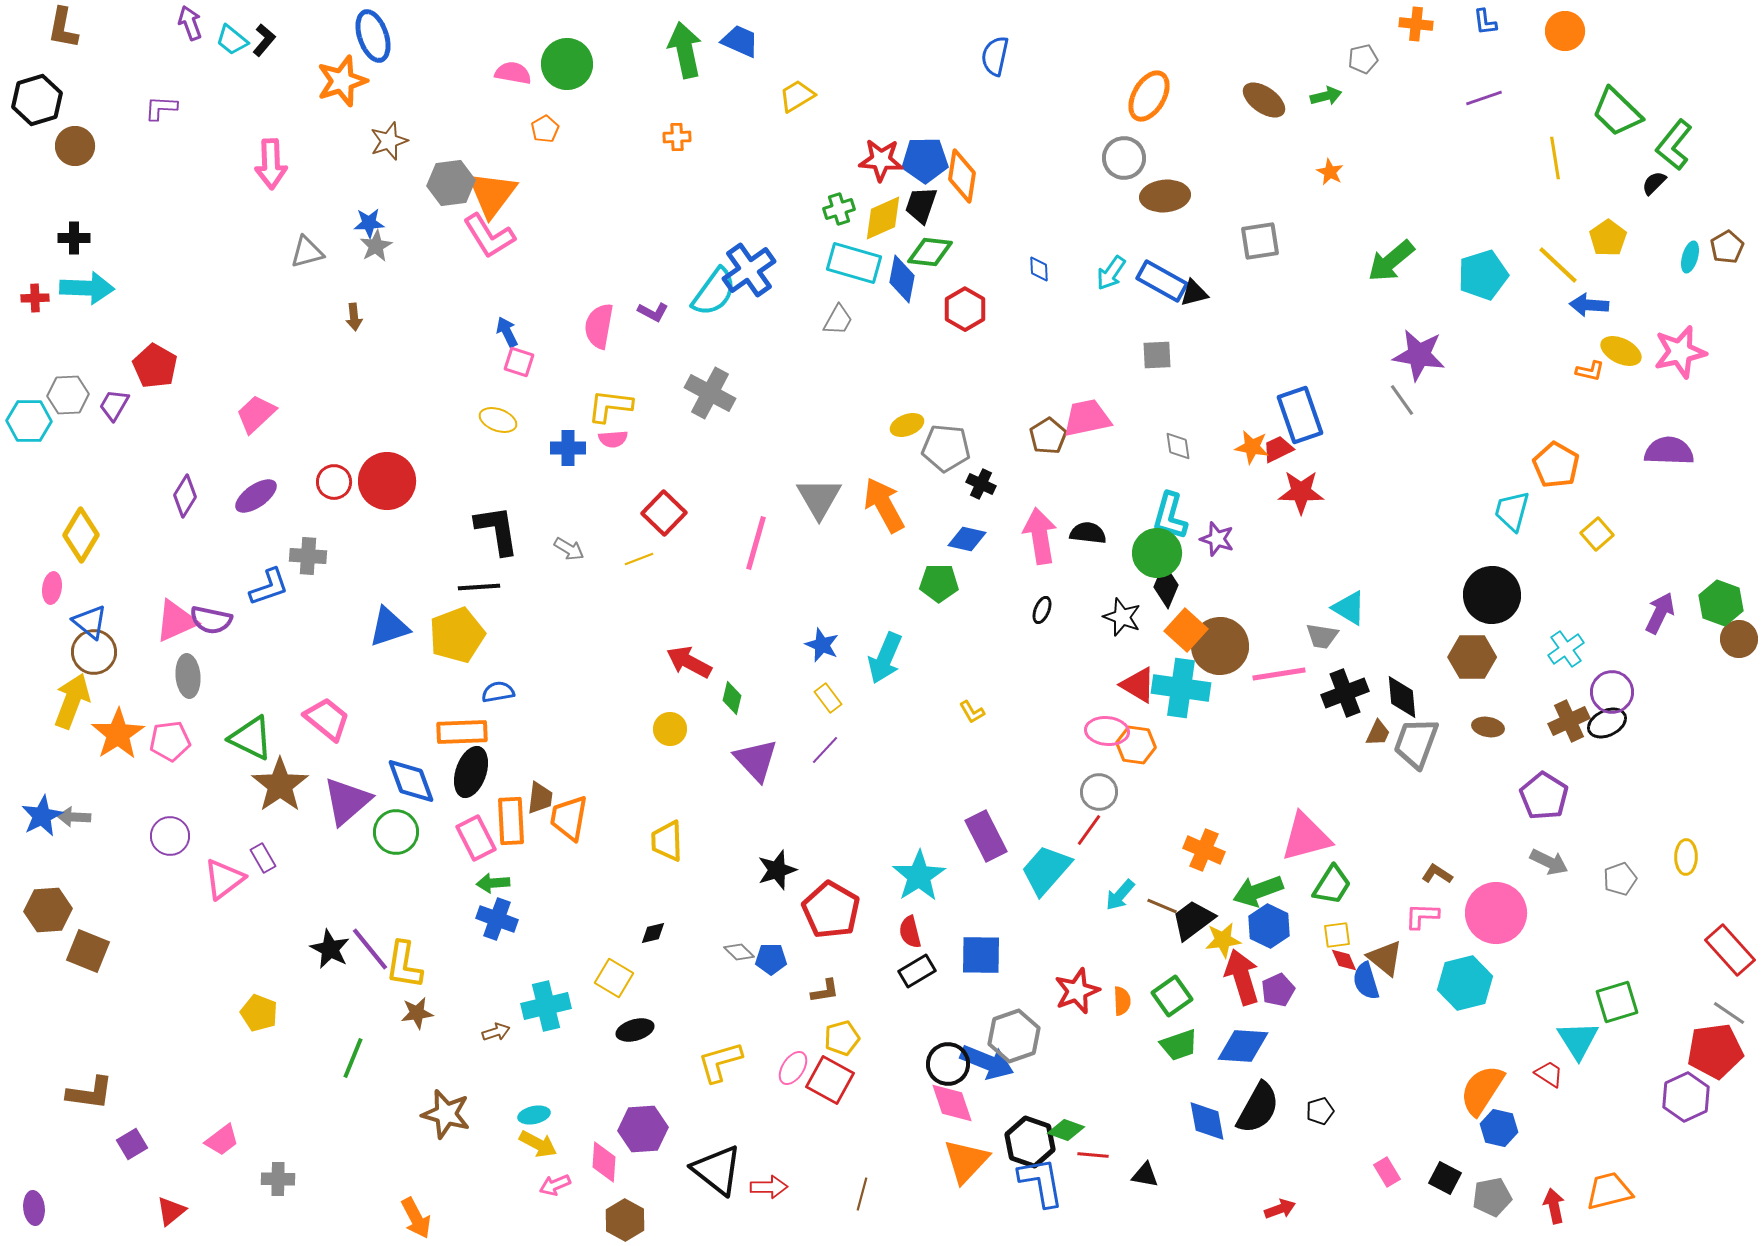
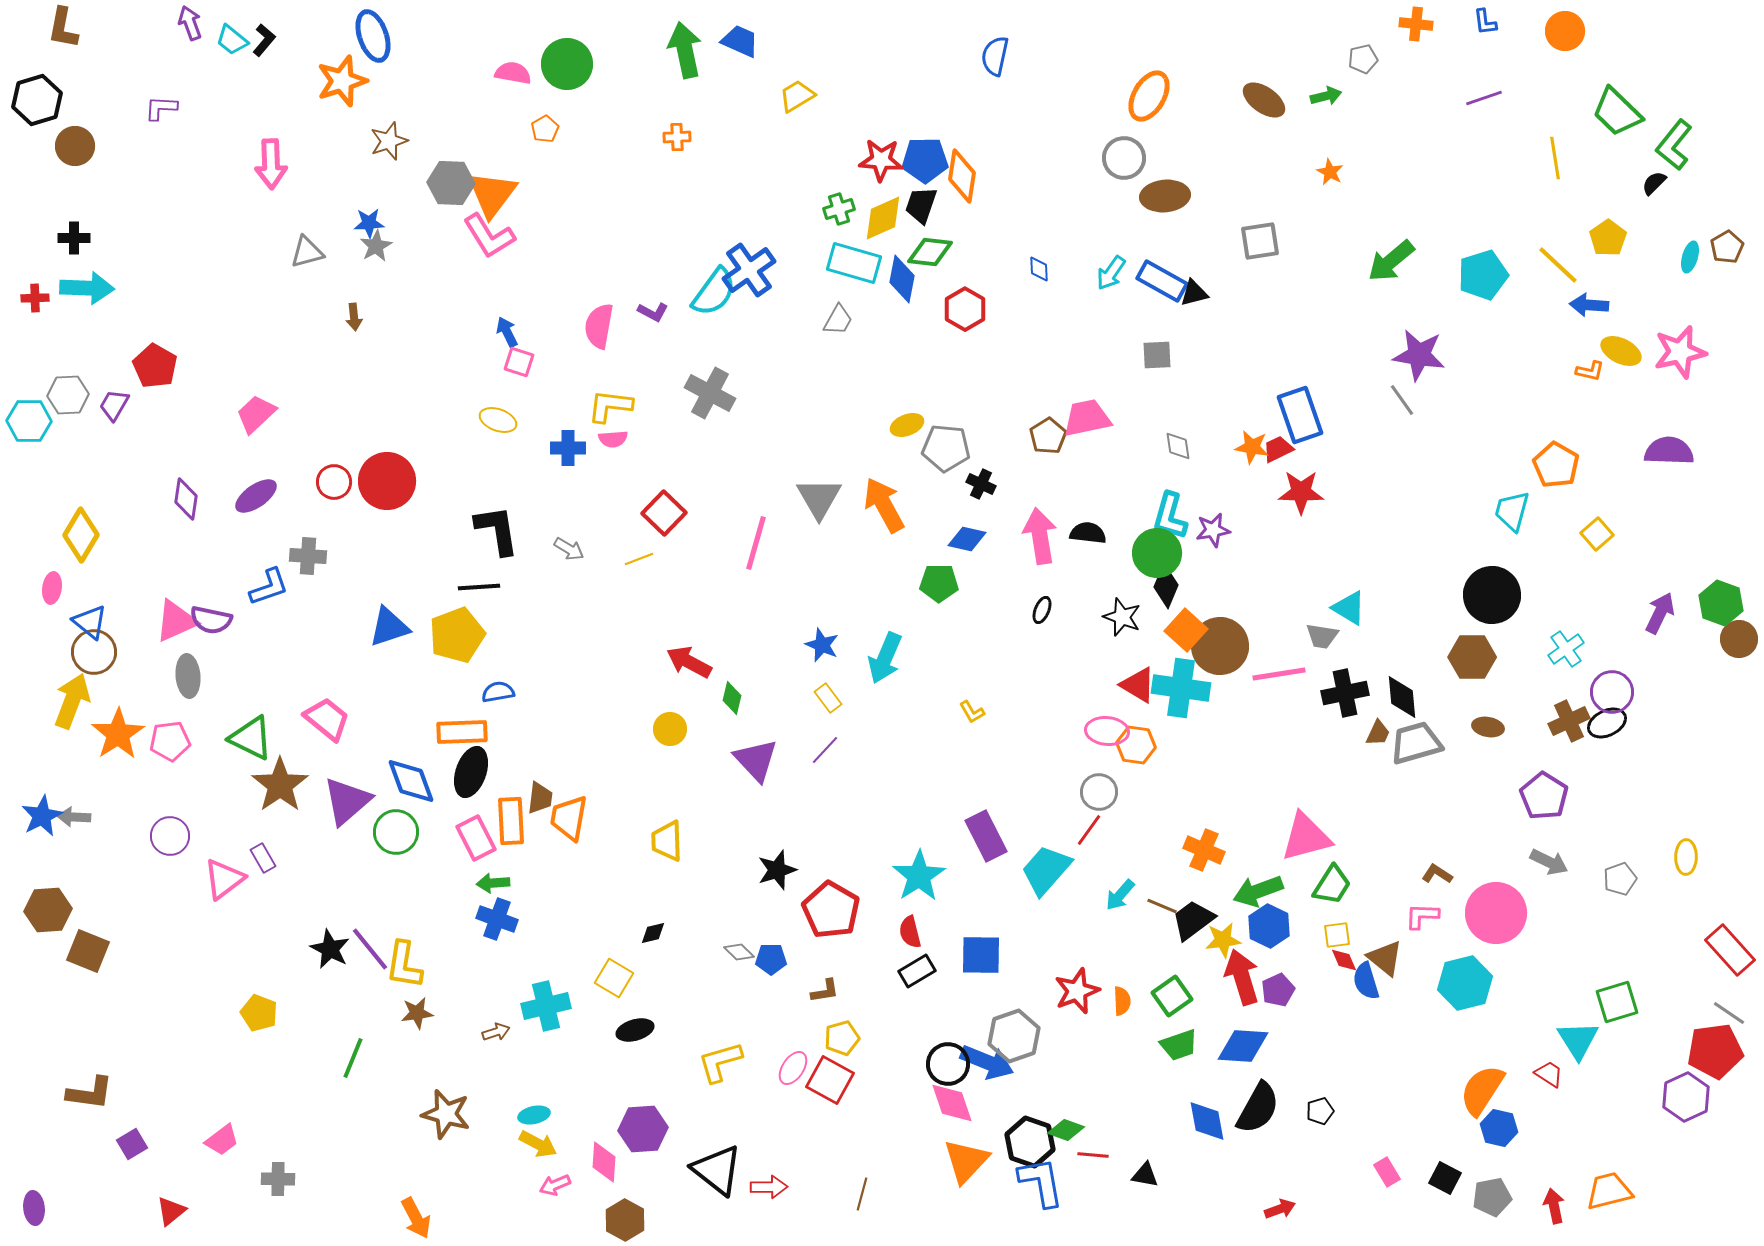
gray hexagon at (451, 183): rotated 9 degrees clockwise
purple diamond at (185, 496): moved 1 px right, 3 px down; rotated 24 degrees counterclockwise
purple star at (1217, 539): moved 4 px left, 9 px up; rotated 28 degrees counterclockwise
black cross at (1345, 693): rotated 9 degrees clockwise
gray trapezoid at (1416, 743): rotated 54 degrees clockwise
